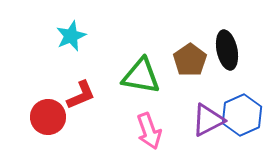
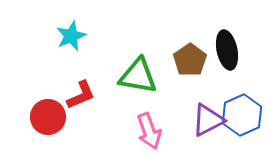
green triangle: moved 3 px left
